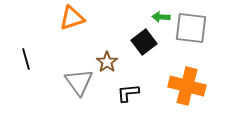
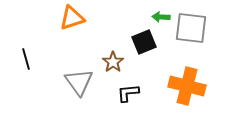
black square: rotated 15 degrees clockwise
brown star: moved 6 px right
